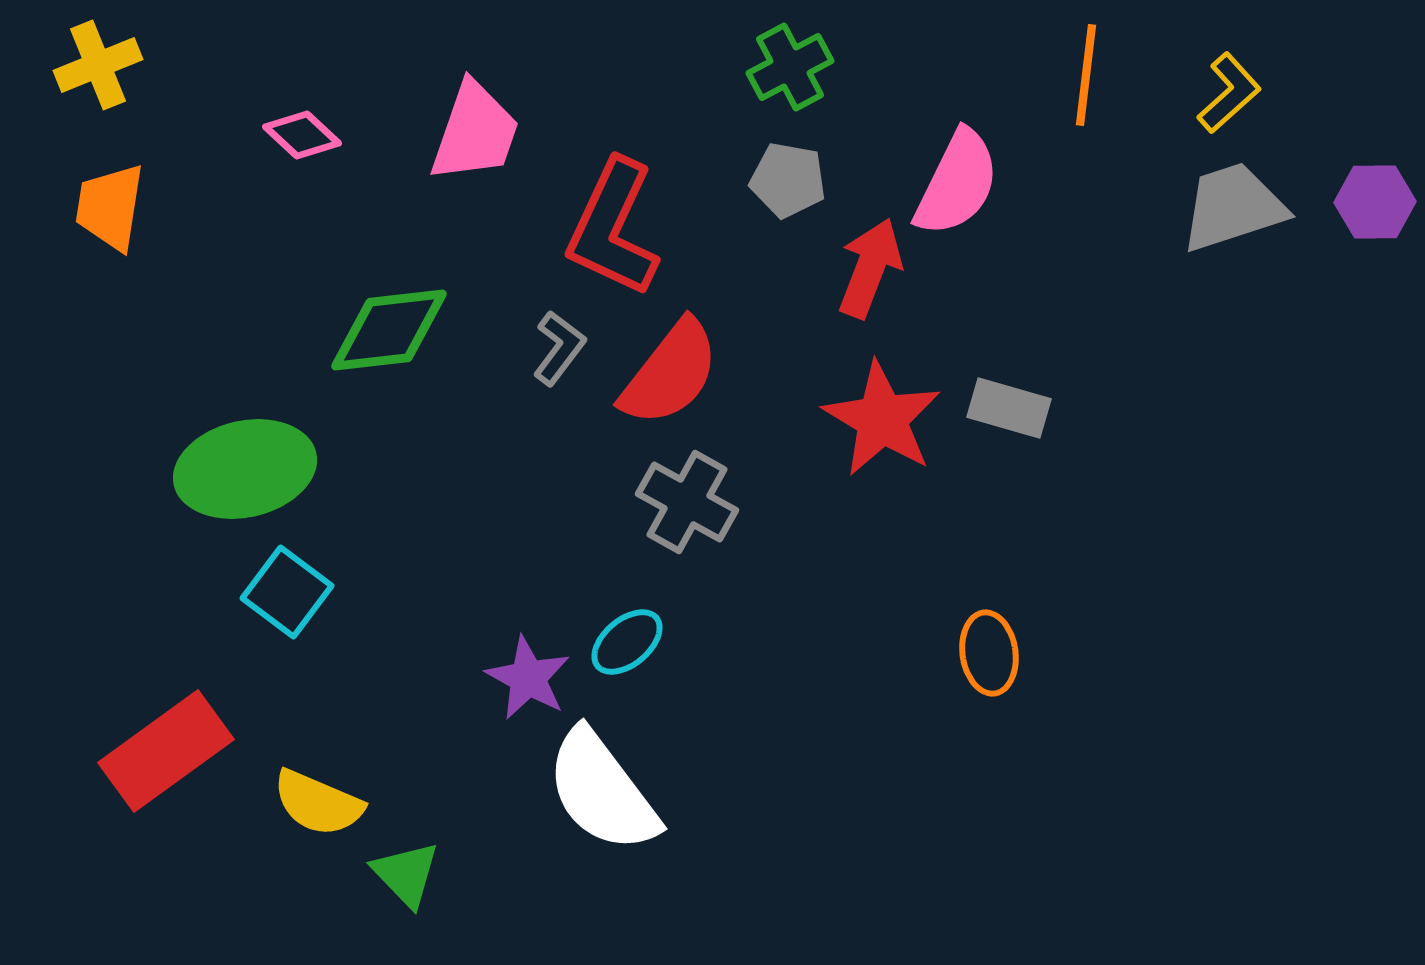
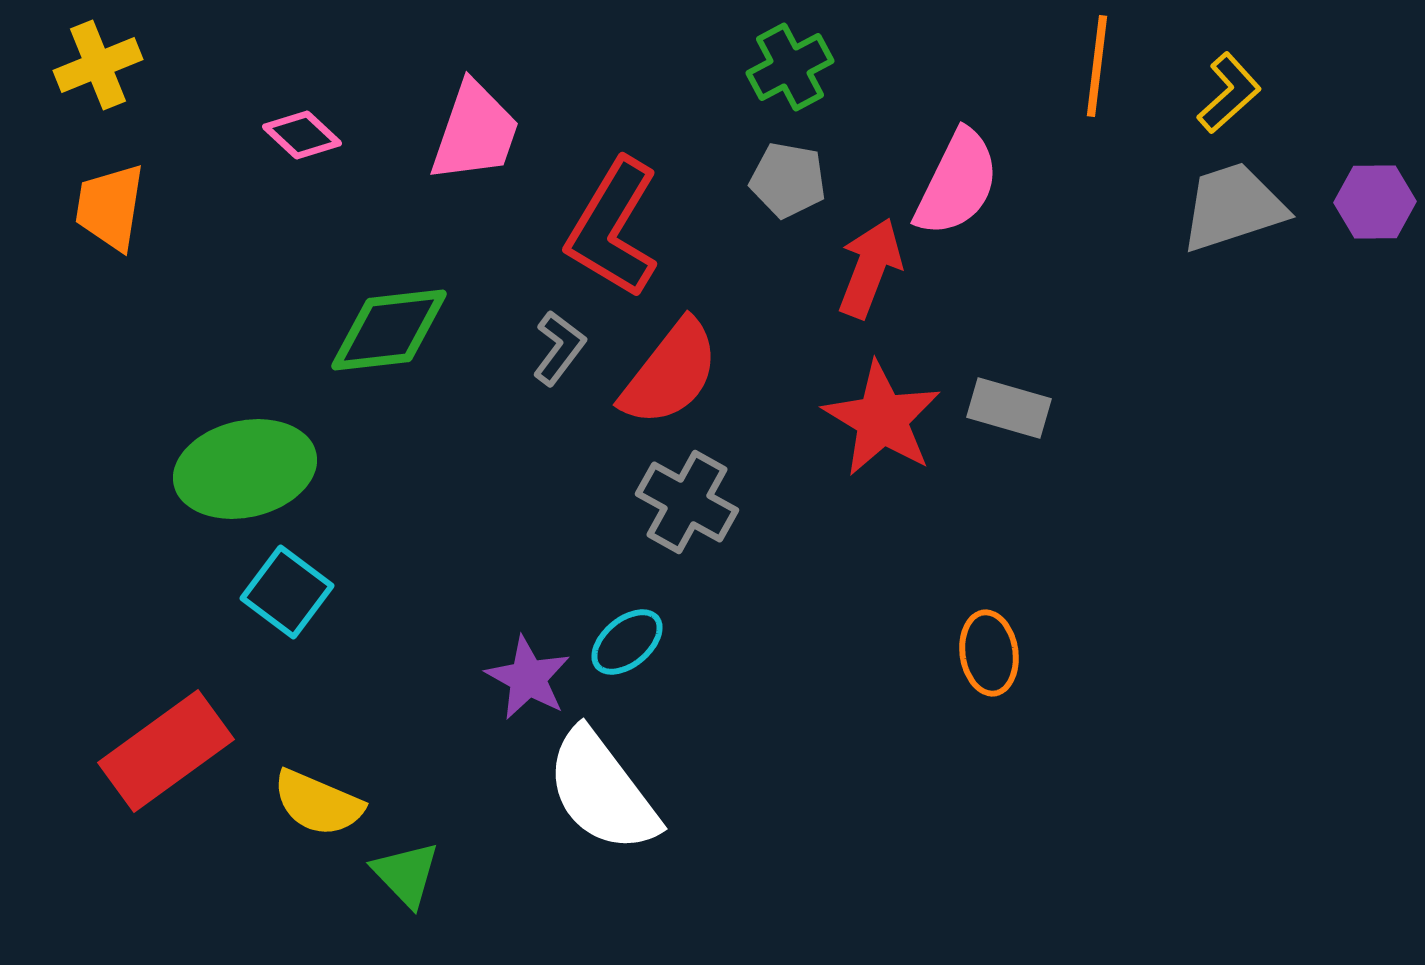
orange line: moved 11 px right, 9 px up
red L-shape: rotated 6 degrees clockwise
